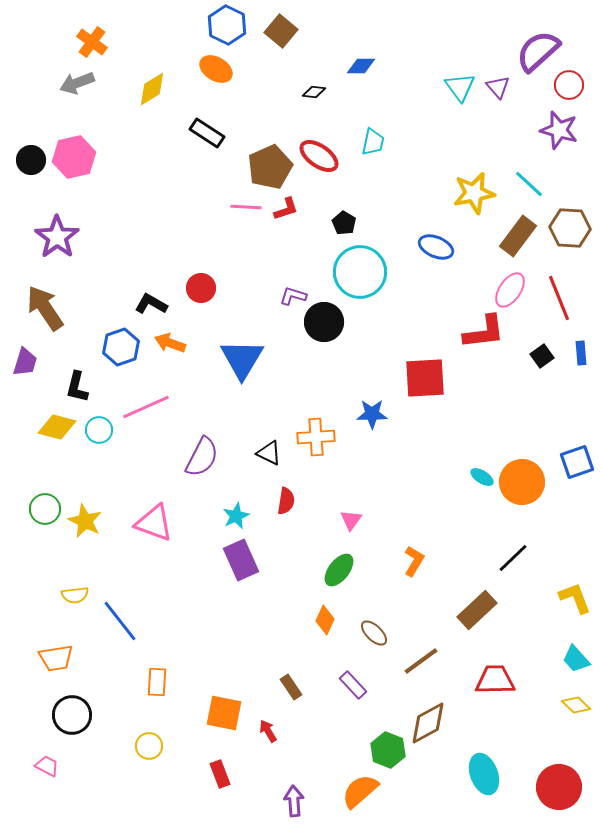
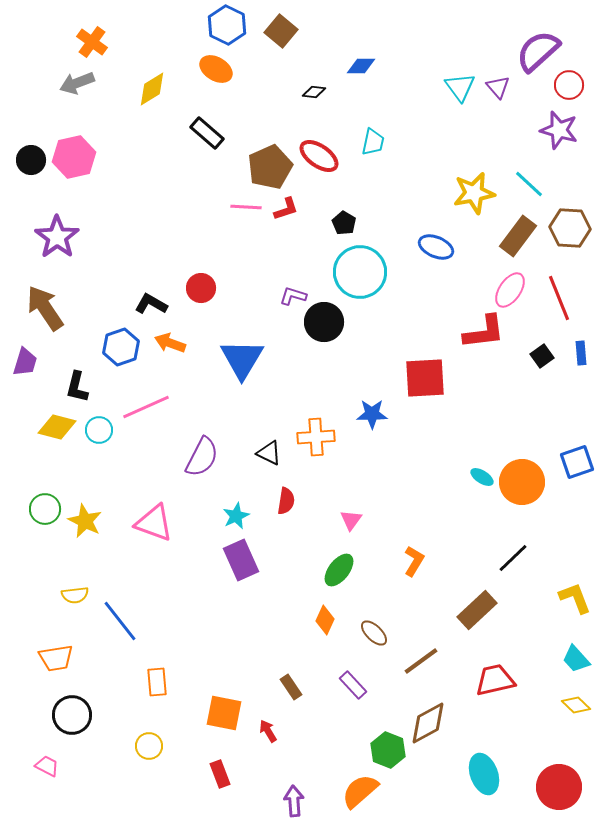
black rectangle at (207, 133): rotated 8 degrees clockwise
red trapezoid at (495, 680): rotated 12 degrees counterclockwise
orange rectangle at (157, 682): rotated 8 degrees counterclockwise
